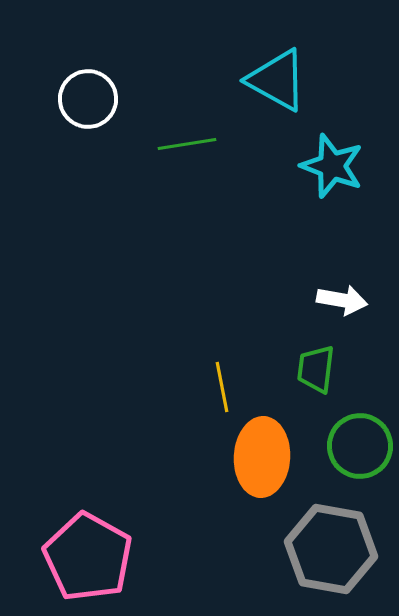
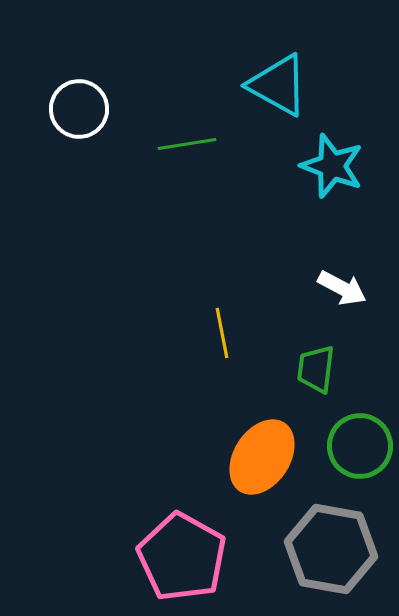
cyan triangle: moved 1 px right, 5 px down
white circle: moved 9 px left, 10 px down
white arrow: moved 12 px up; rotated 18 degrees clockwise
yellow line: moved 54 px up
orange ellipse: rotated 30 degrees clockwise
pink pentagon: moved 94 px right
